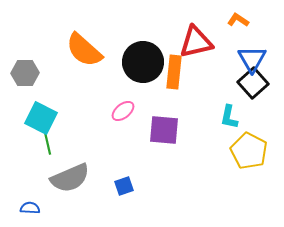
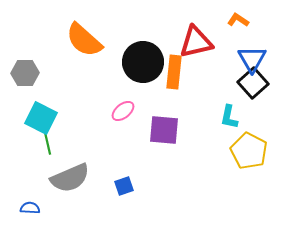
orange semicircle: moved 10 px up
